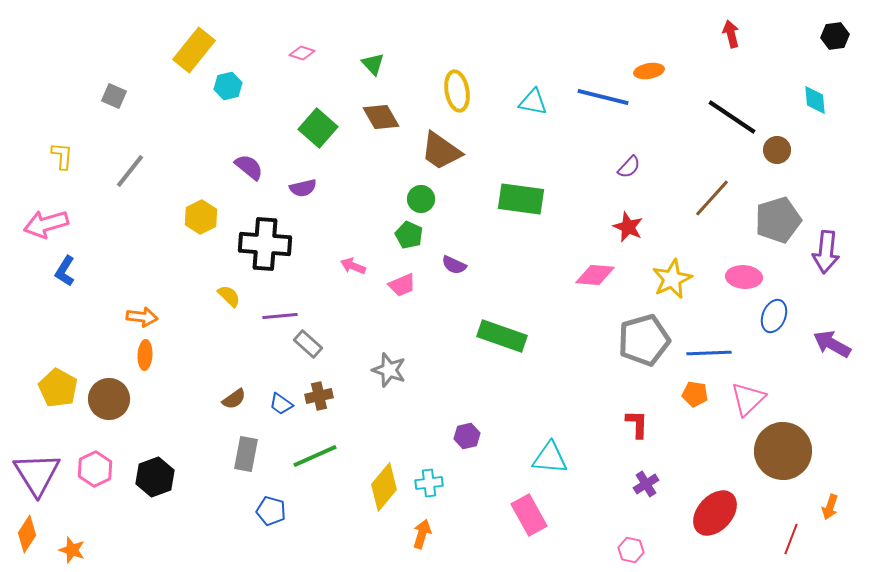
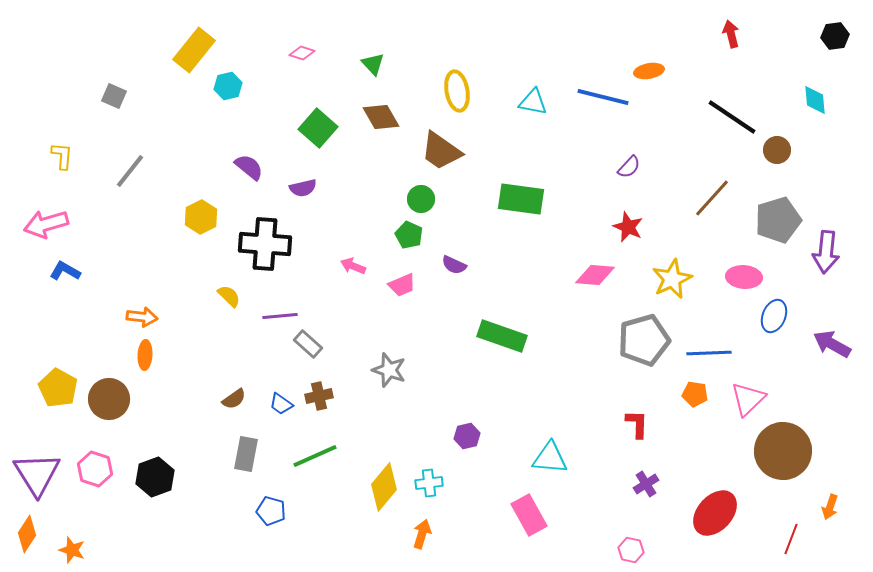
blue L-shape at (65, 271): rotated 88 degrees clockwise
pink hexagon at (95, 469): rotated 16 degrees counterclockwise
